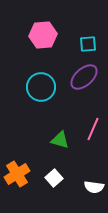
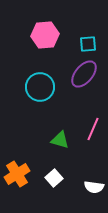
pink hexagon: moved 2 px right
purple ellipse: moved 3 px up; rotated 8 degrees counterclockwise
cyan circle: moved 1 px left
